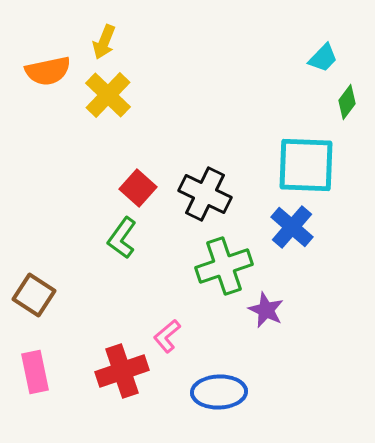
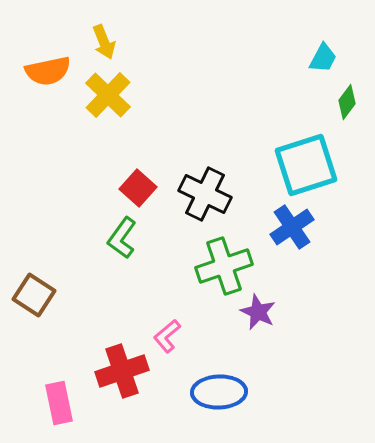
yellow arrow: rotated 44 degrees counterclockwise
cyan trapezoid: rotated 16 degrees counterclockwise
cyan square: rotated 20 degrees counterclockwise
blue cross: rotated 15 degrees clockwise
purple star: moved 8 px left, 2 px down
pink rectangle: moved 24 px right, 31 px down
